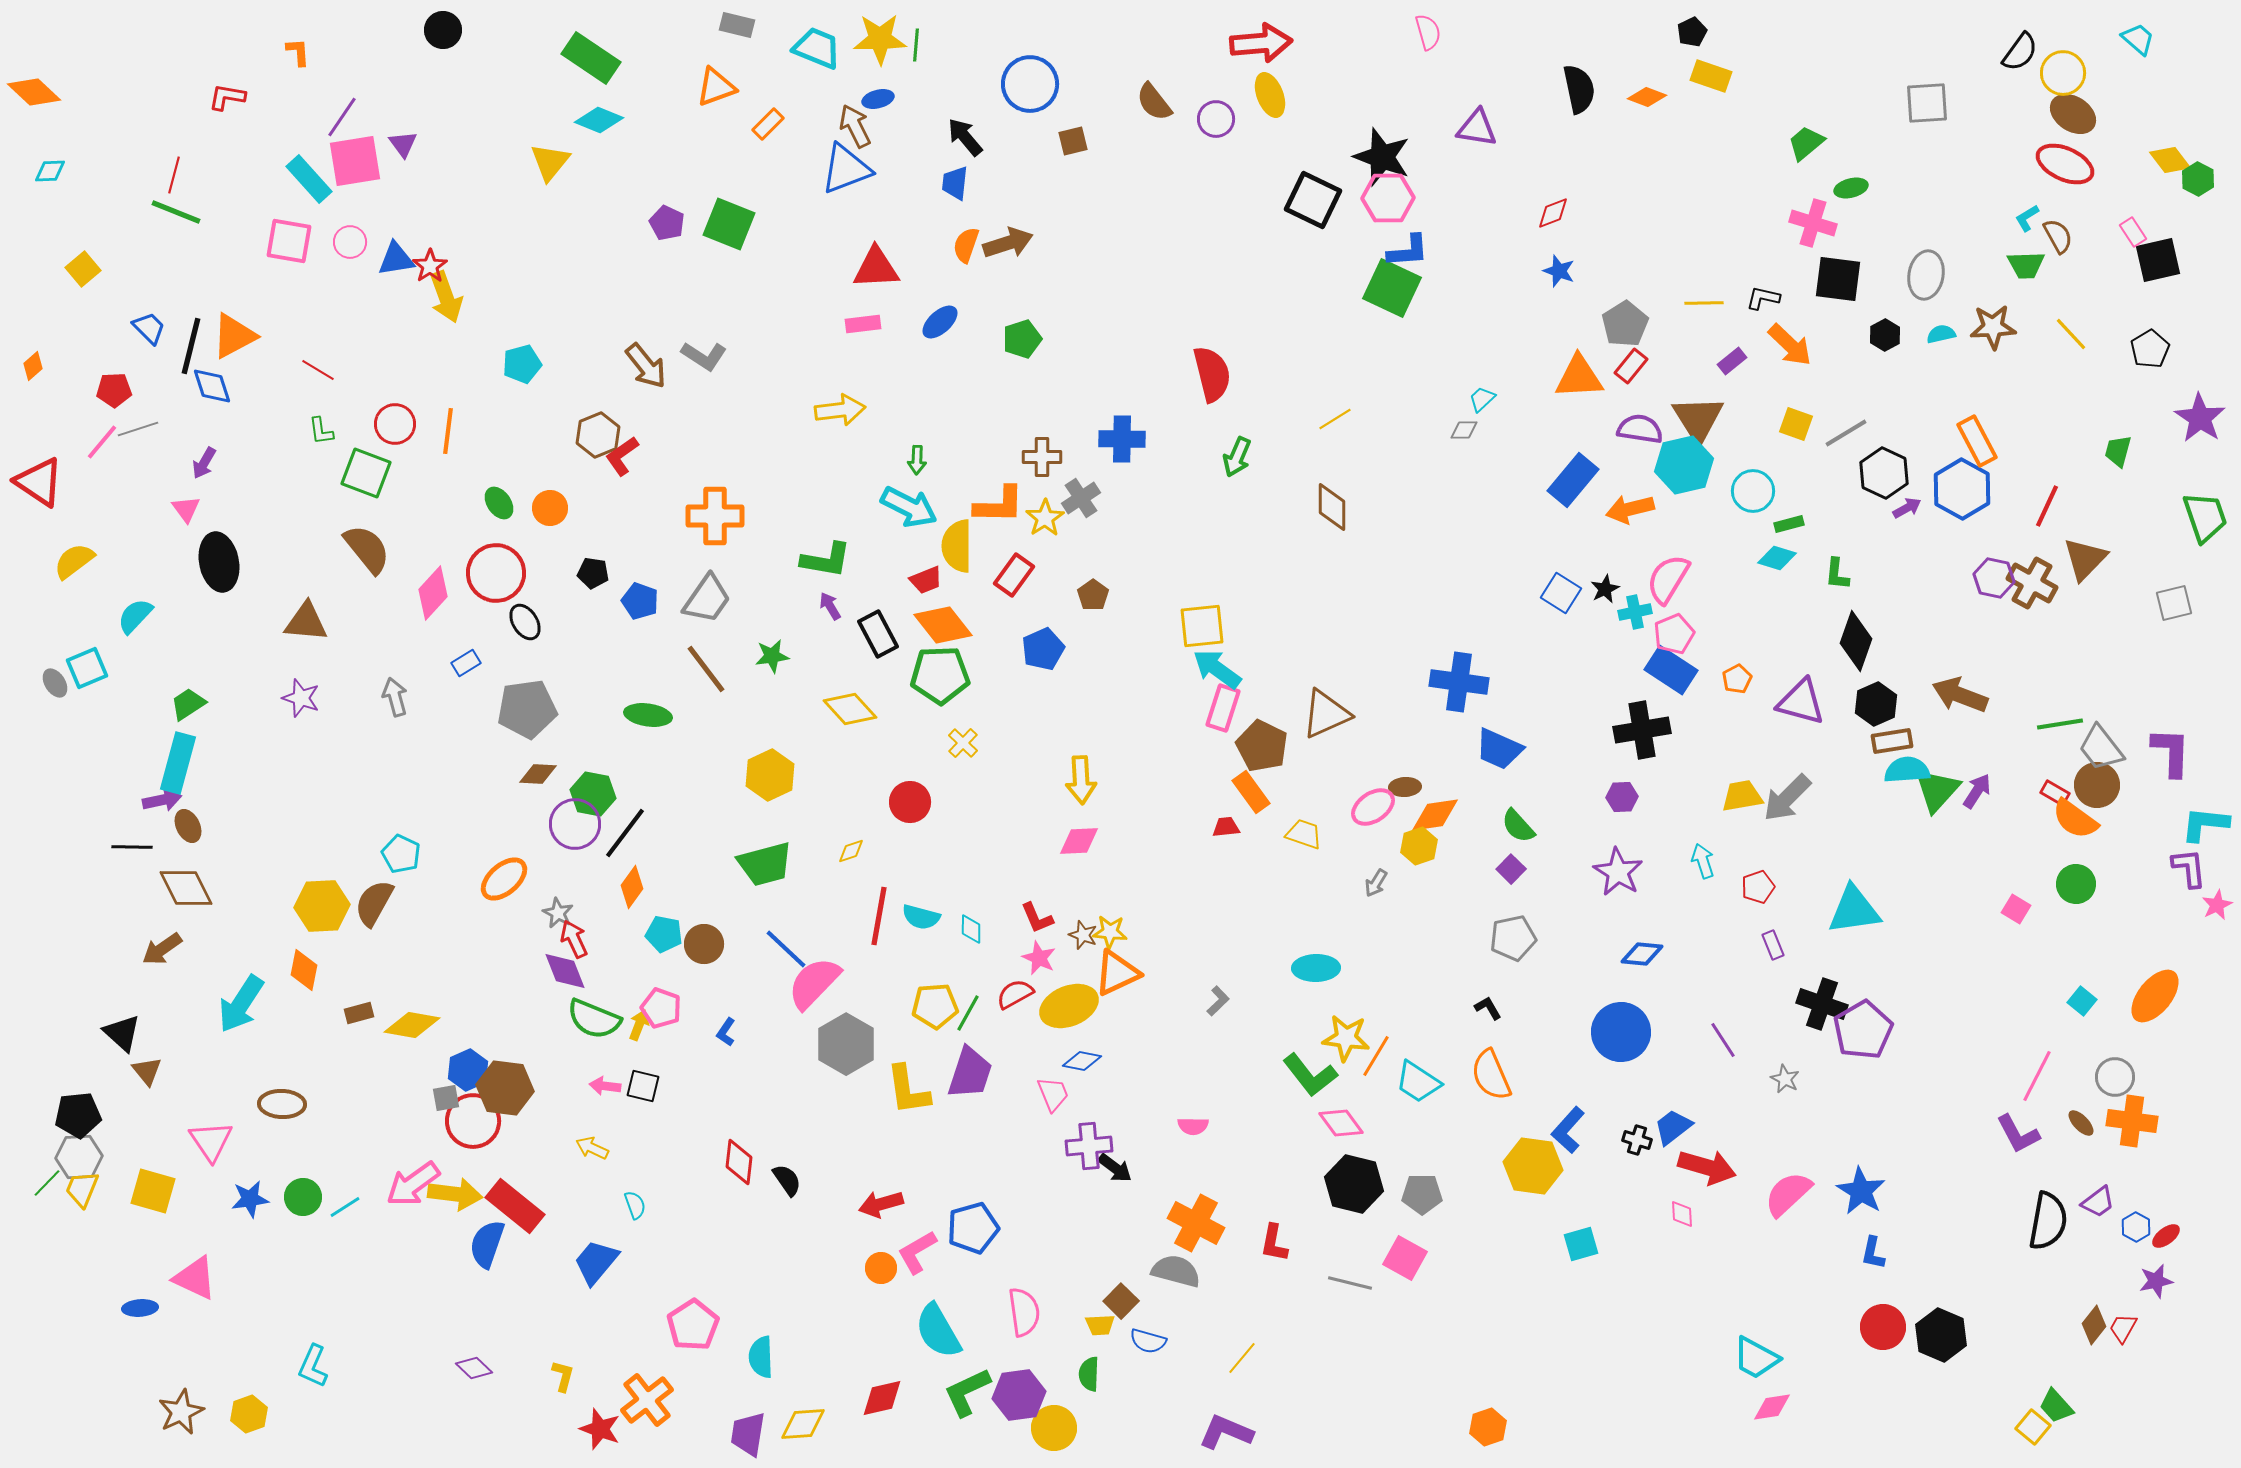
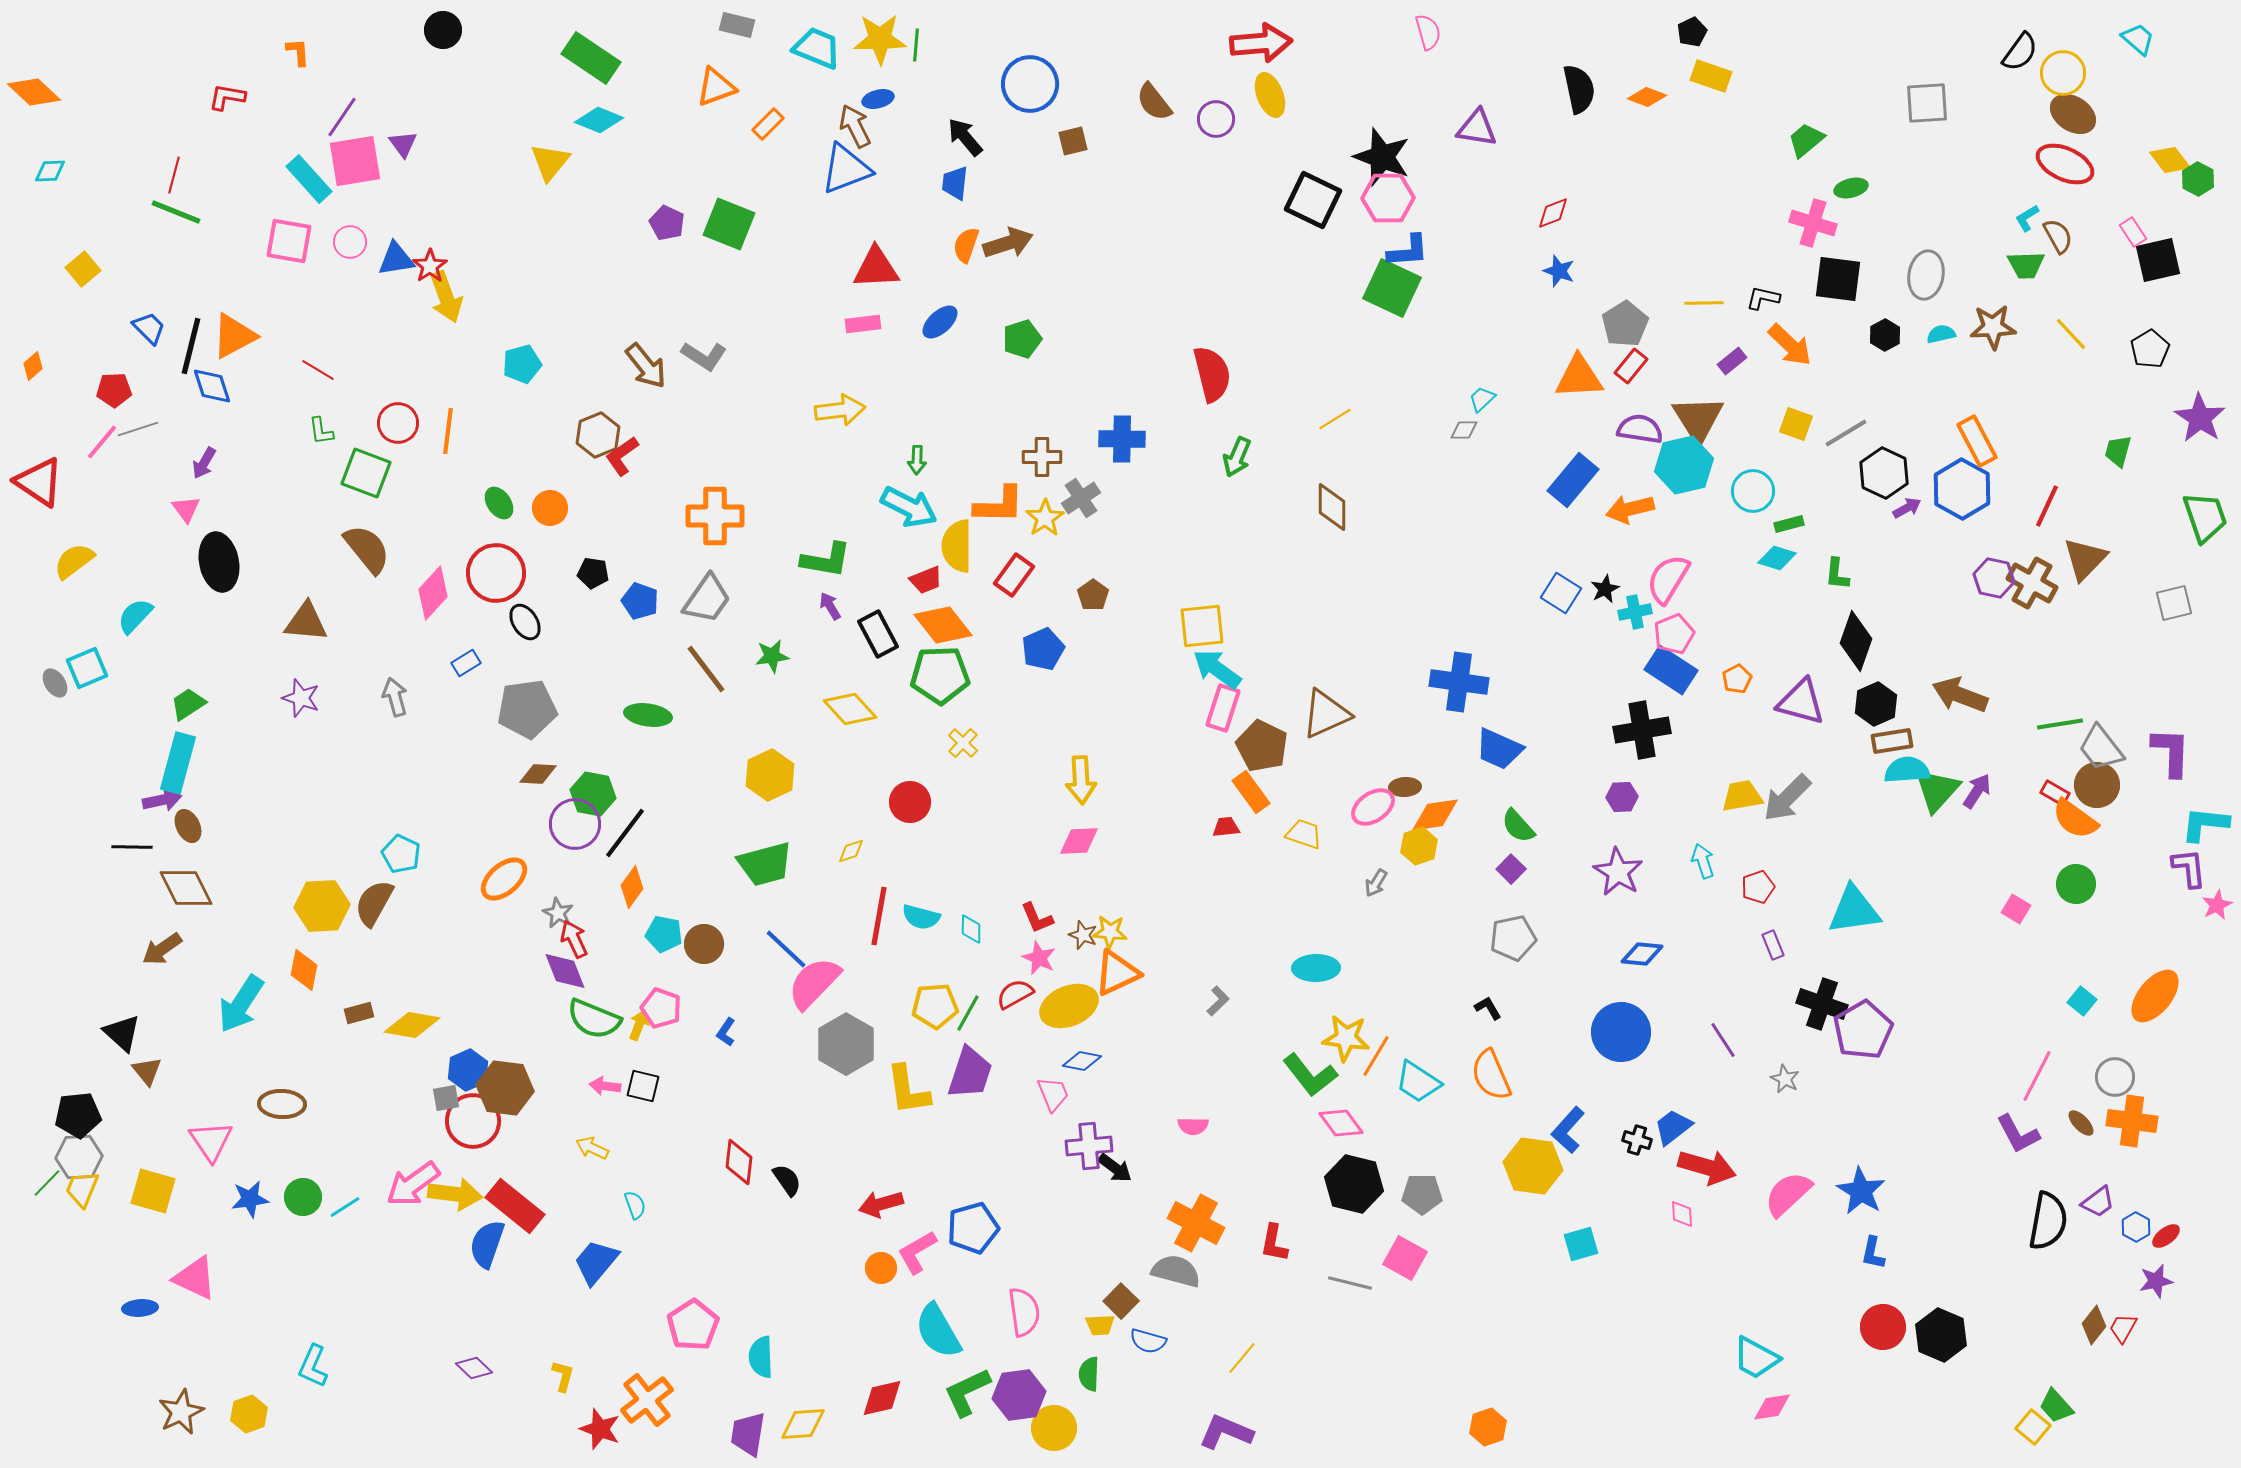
green trapezoid at (1806, 143): moved 3 px up
red circle at (395, 424): moved 3 px right, 1 px up
